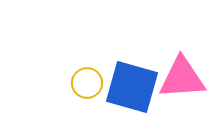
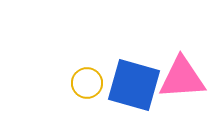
blue square: moved 2 px right, 2 px up
